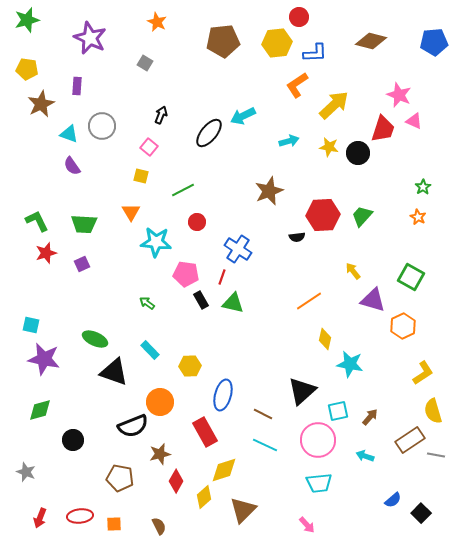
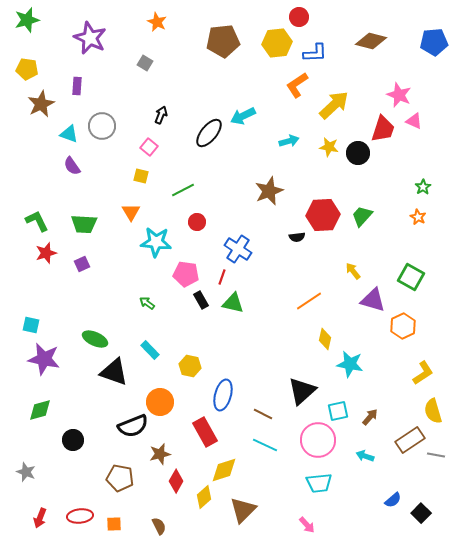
yellow hexagon at (190, 366): rotated 15 degrees clockwise
